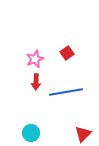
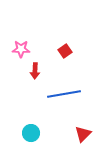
red square: moved 2 px left, 2 px up
pink star: moved 14 px left, 10 px up; rotated 24 degrees clockwise
red arrow: moved 1 px left, 11 px up
blue line: moved 2 px left, 2 px down
